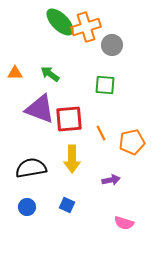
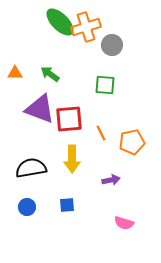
blue square: rotated 28 degrees counterclockwise
